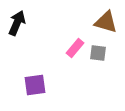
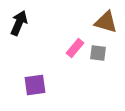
black arrow: moved 2 px right
